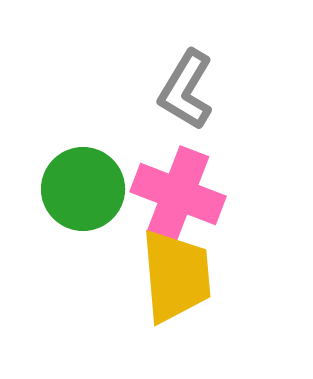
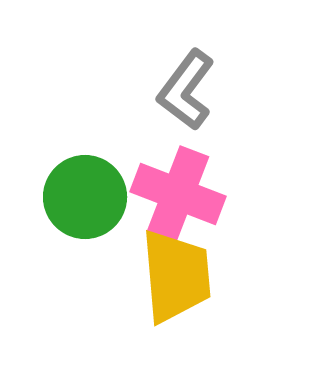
gray L-shape: rotated 6 degrees clockwise
green circle: moved 2 px right, 8 px down
